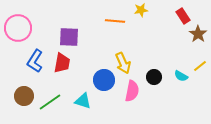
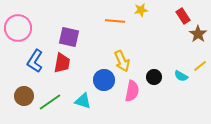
purple square: rotated 10 degrees clockwise
yellow arrow: moved 1 px left, 2 px up
